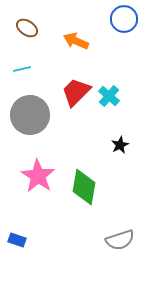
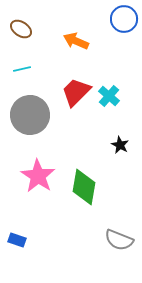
brown ellipse: moved 6 px left, 1 px down
black star: rotated 18 degrees counterclockwise
gray semicircle: moved 1 px left; rotated 40 degrees clockwise
